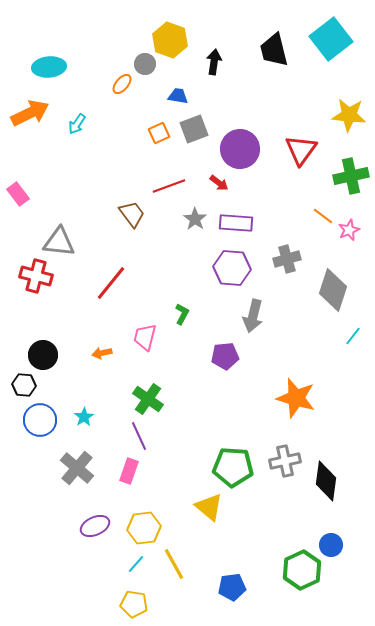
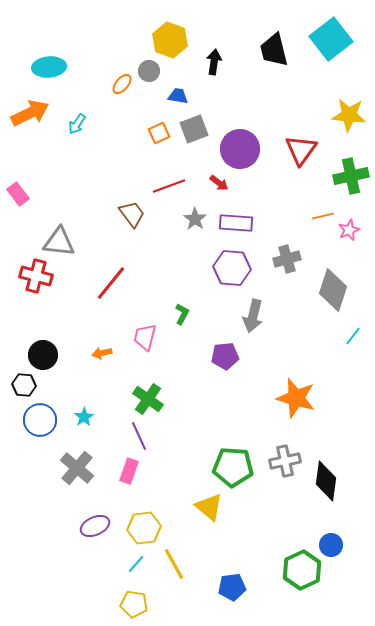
gray circle at (145, 64): moved 4 px right, 7 px down
orange line at (323, 216): rotated 50 degrees counterclockwise
